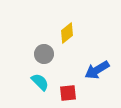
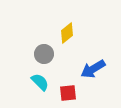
blue arrow: moved 4 px left, 1 px up
